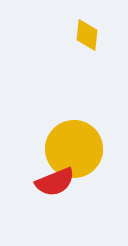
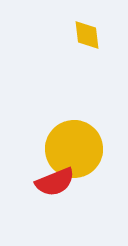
yellow diamond: rotated 12 degrees counterclockwise
